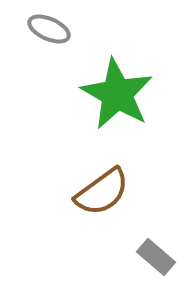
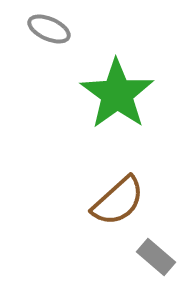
green star: rotated 6 degrees clockwise
brown semicircle: moved 16 px right, 9 px down; rotated 6 degrees counterclockwise
